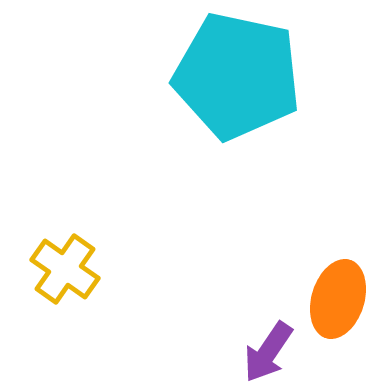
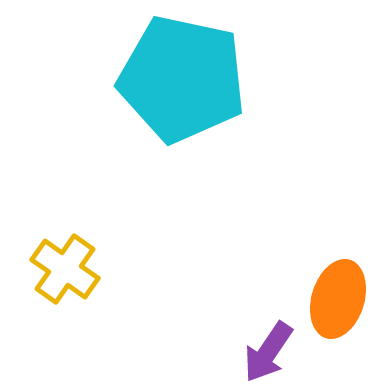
cyan pentagon: moved 55 px left, 3 px down
